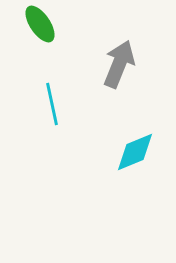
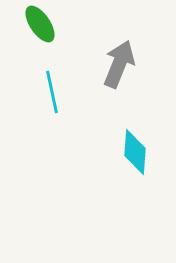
cyan line: moved 12 px up
cyan diamond: rotated 63 degrees counterclockwise
